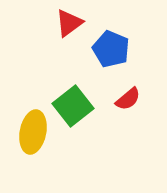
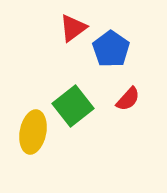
red triangle: moved 4 px right, 5 px down
blue pentagon: rotated 12 degrees clockwise
red semicircle: rotated 8 degrees counterclockwise
